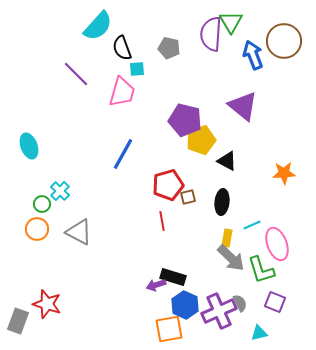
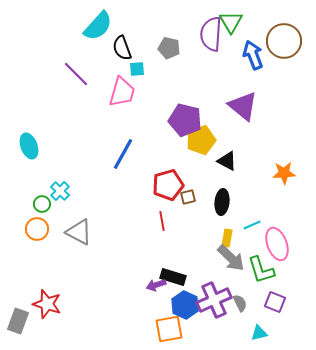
purple cross: moved 5 px left, 11 px up
